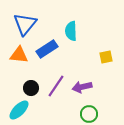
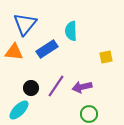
orange triangle: moved 5 px left, 3 px up
